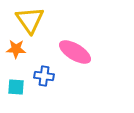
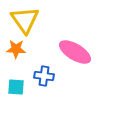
yellow triangle: moved 5 px left
